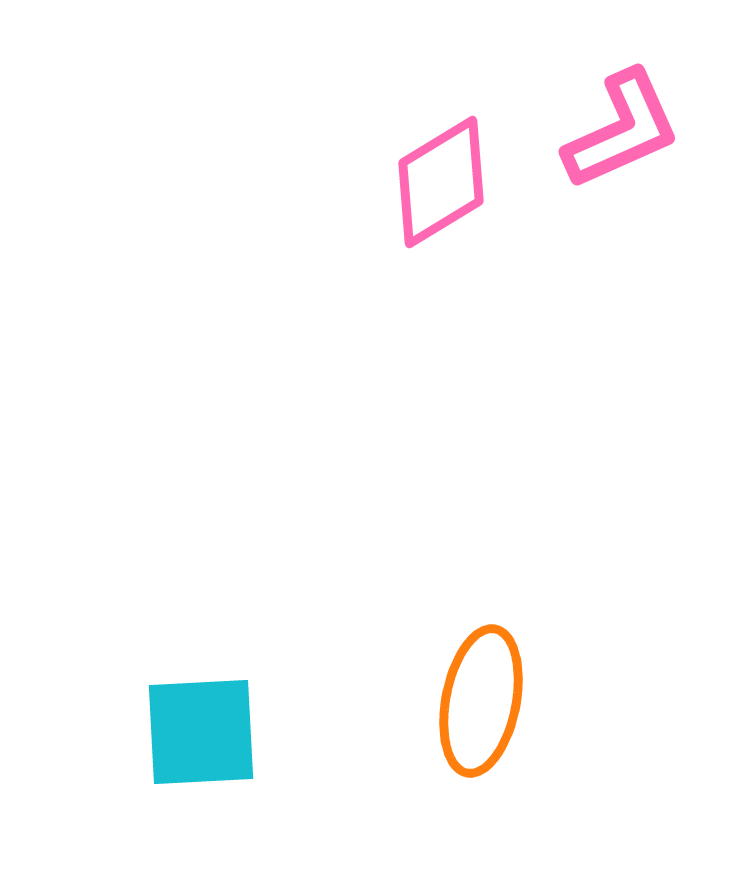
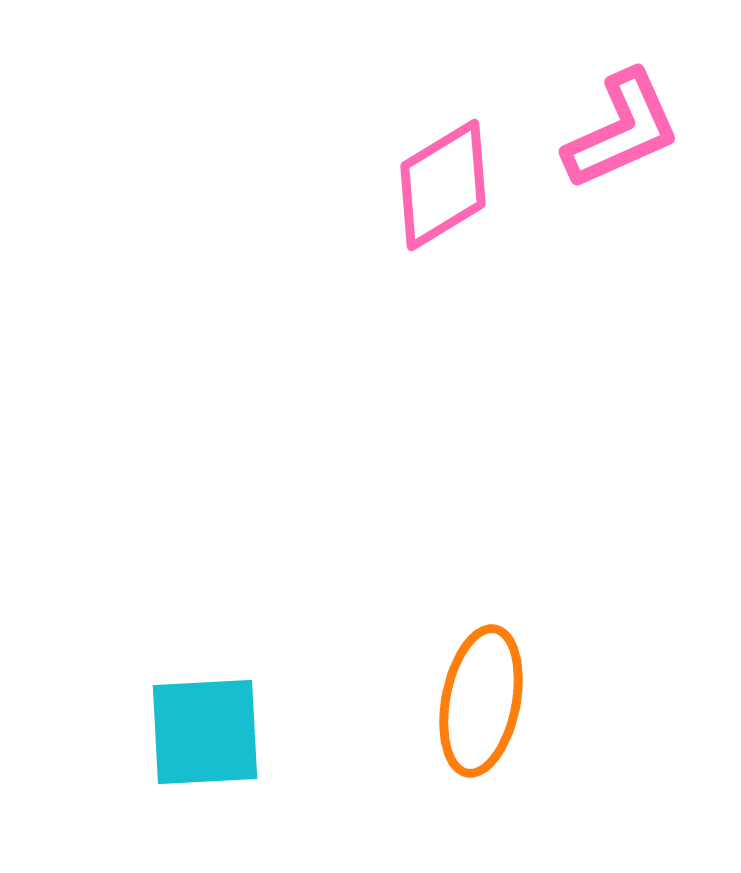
pink diamond: moved 2 px right, 3 px down
cyan square: moved 4 px right
